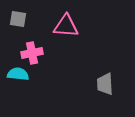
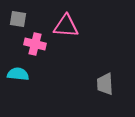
pink cross: moved 3 px right, 9 px up; rotated 25 degrees clockwise
